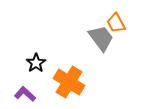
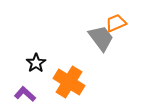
orange trapezoid: rotated 95 degrees clockwise
